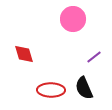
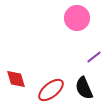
pink circle: moved 4 px right, 1 px up
red diamond: moved 8 px left, 25 px down
red ellipse: rotated 40 degrees counterclockwise
